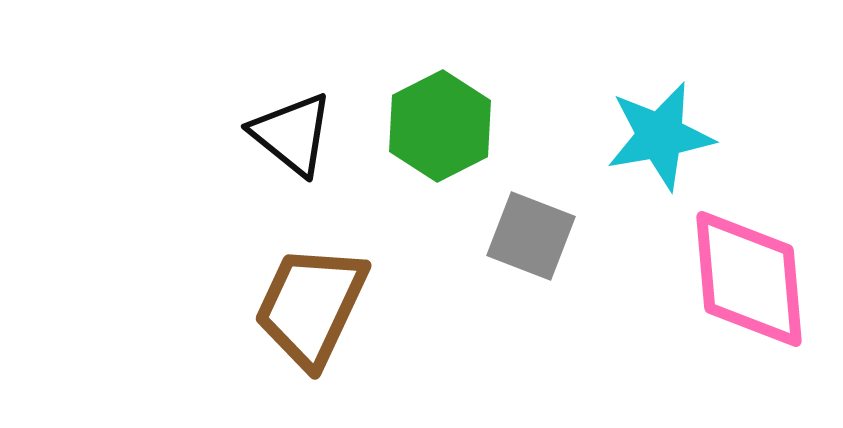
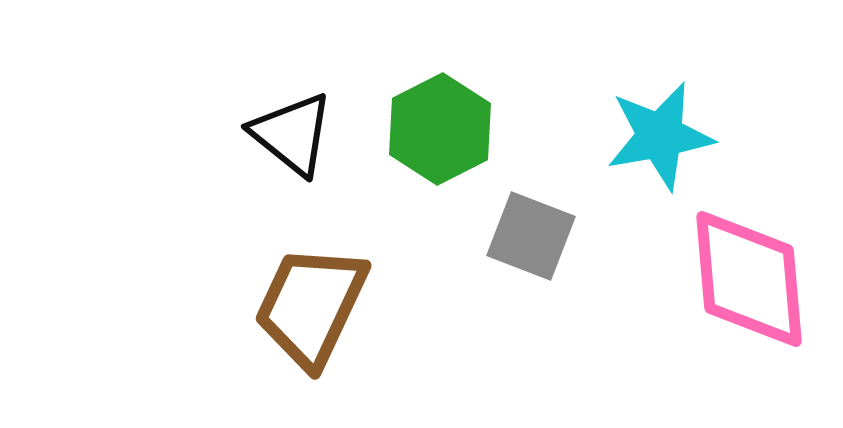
green hexagon: moved 3 px down
